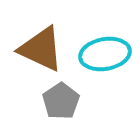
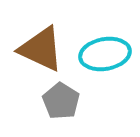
gray pentagon: rotated 6 degrees counterclockwise
